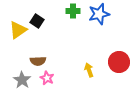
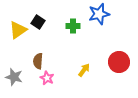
green cross: moved 15 px down
black square: moved 1 px right, 1 px down
brown semicircle: rotated 98 degrees clockwise
yellow arrow: moved 5 px left; rotated 56 degrees clockwise
gray star: moved 8 px left, 3 px up; rotated 18 degrees counterclockwise
